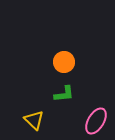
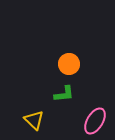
orange circle: moved 5 px right, 2 px down
pink ellipse: moved 1 px left
